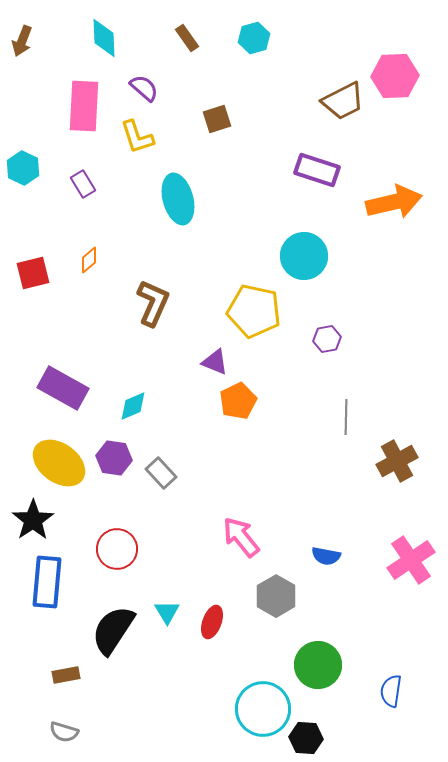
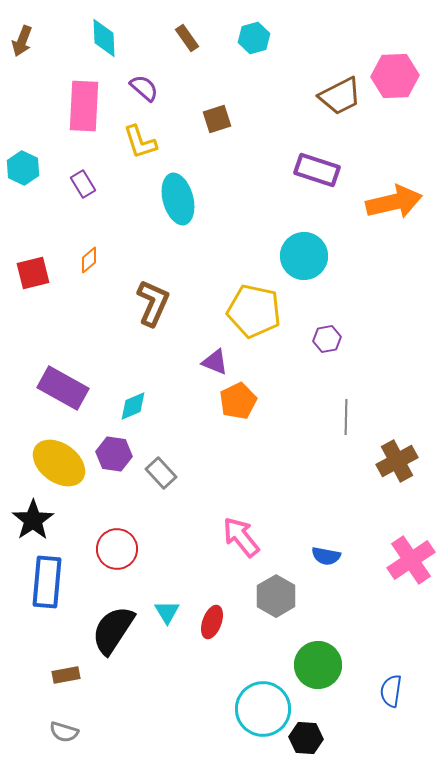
brown trapezoid at (343, 101): moved 3 px left, 5 px up
yellow L-shape at (137, 137): moved 3 px right, 5 px down
purple hexagon at (114, 458): moved 4 px up
